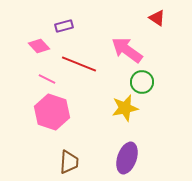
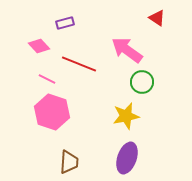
purple rectangle: moved 1 px right, 3 px up
yellow star: moved 1 px right, 8 px down
